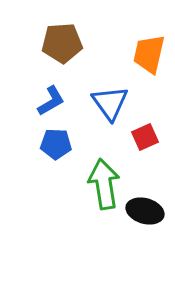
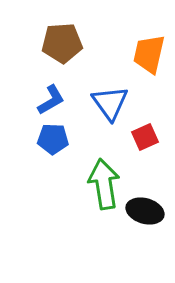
blue L-shape: moved 1 px up
blue pentagon: moved 3 px left, 5 px up
